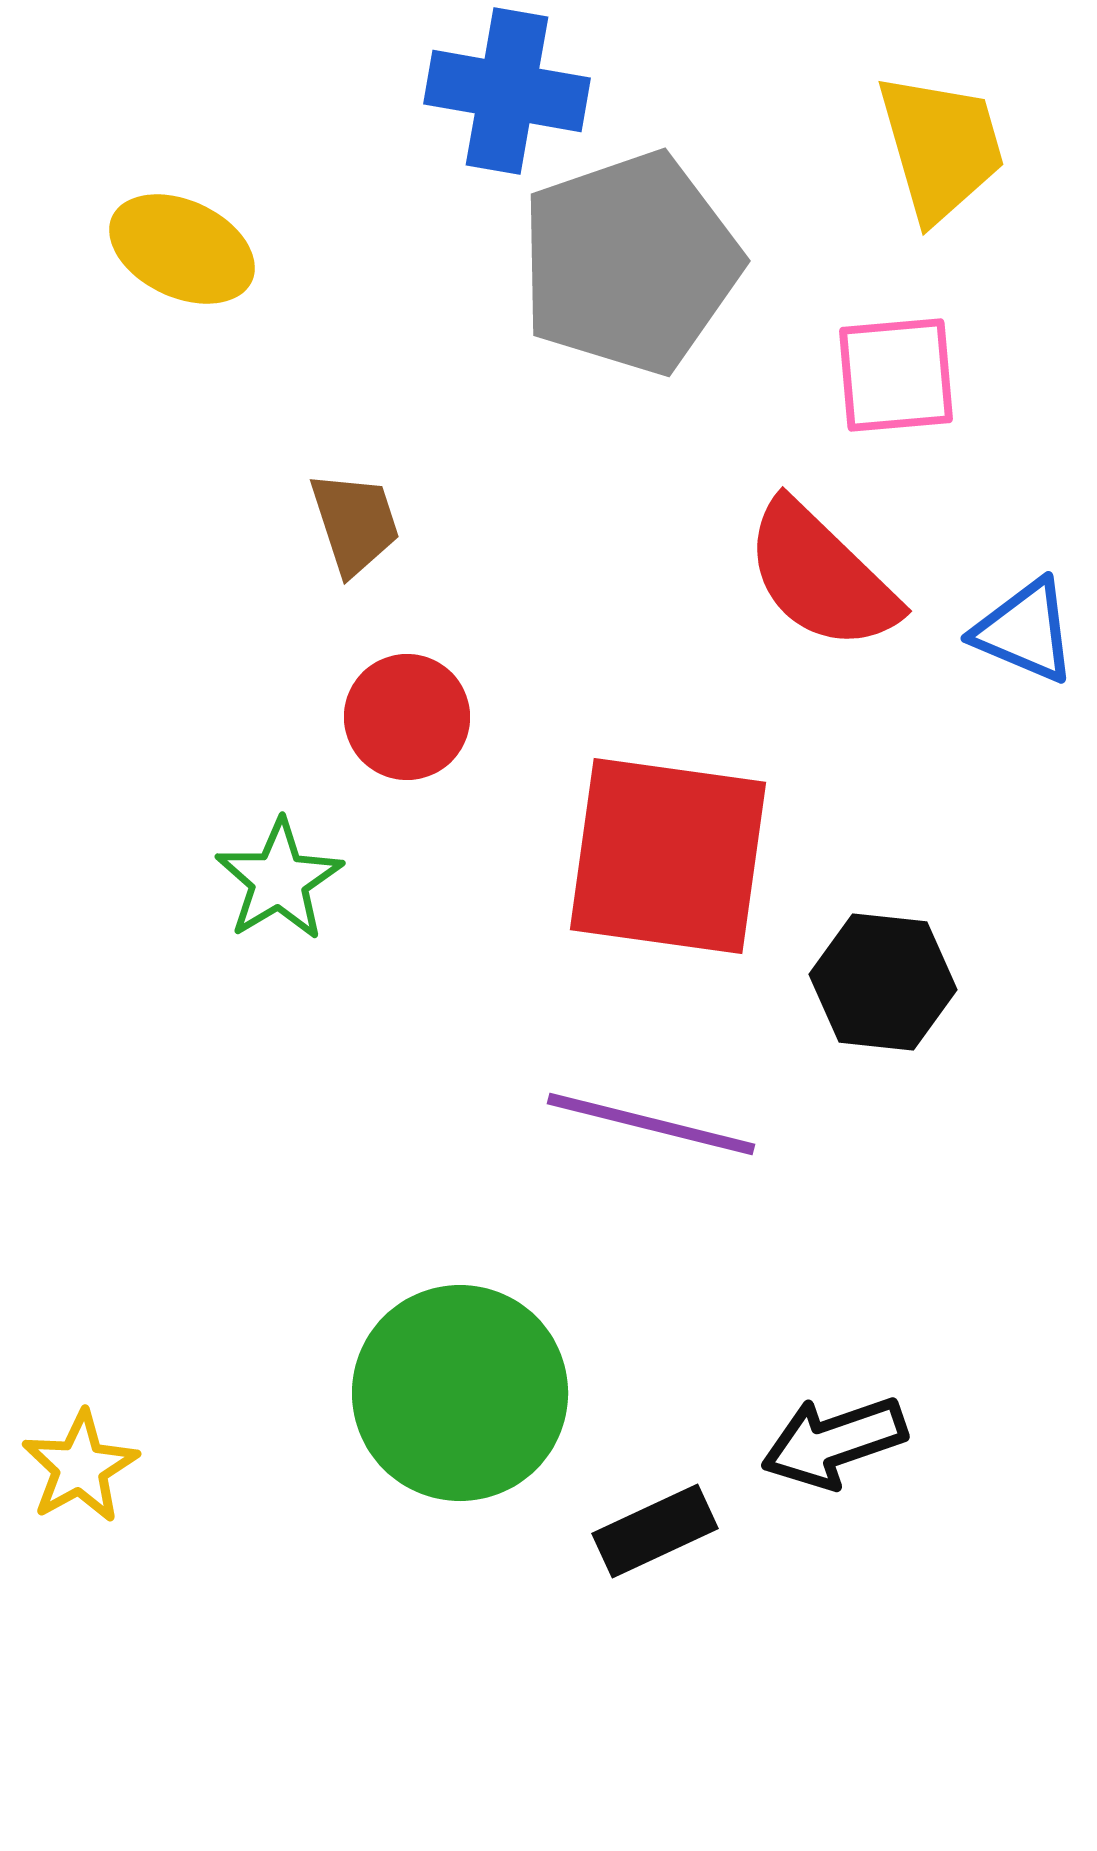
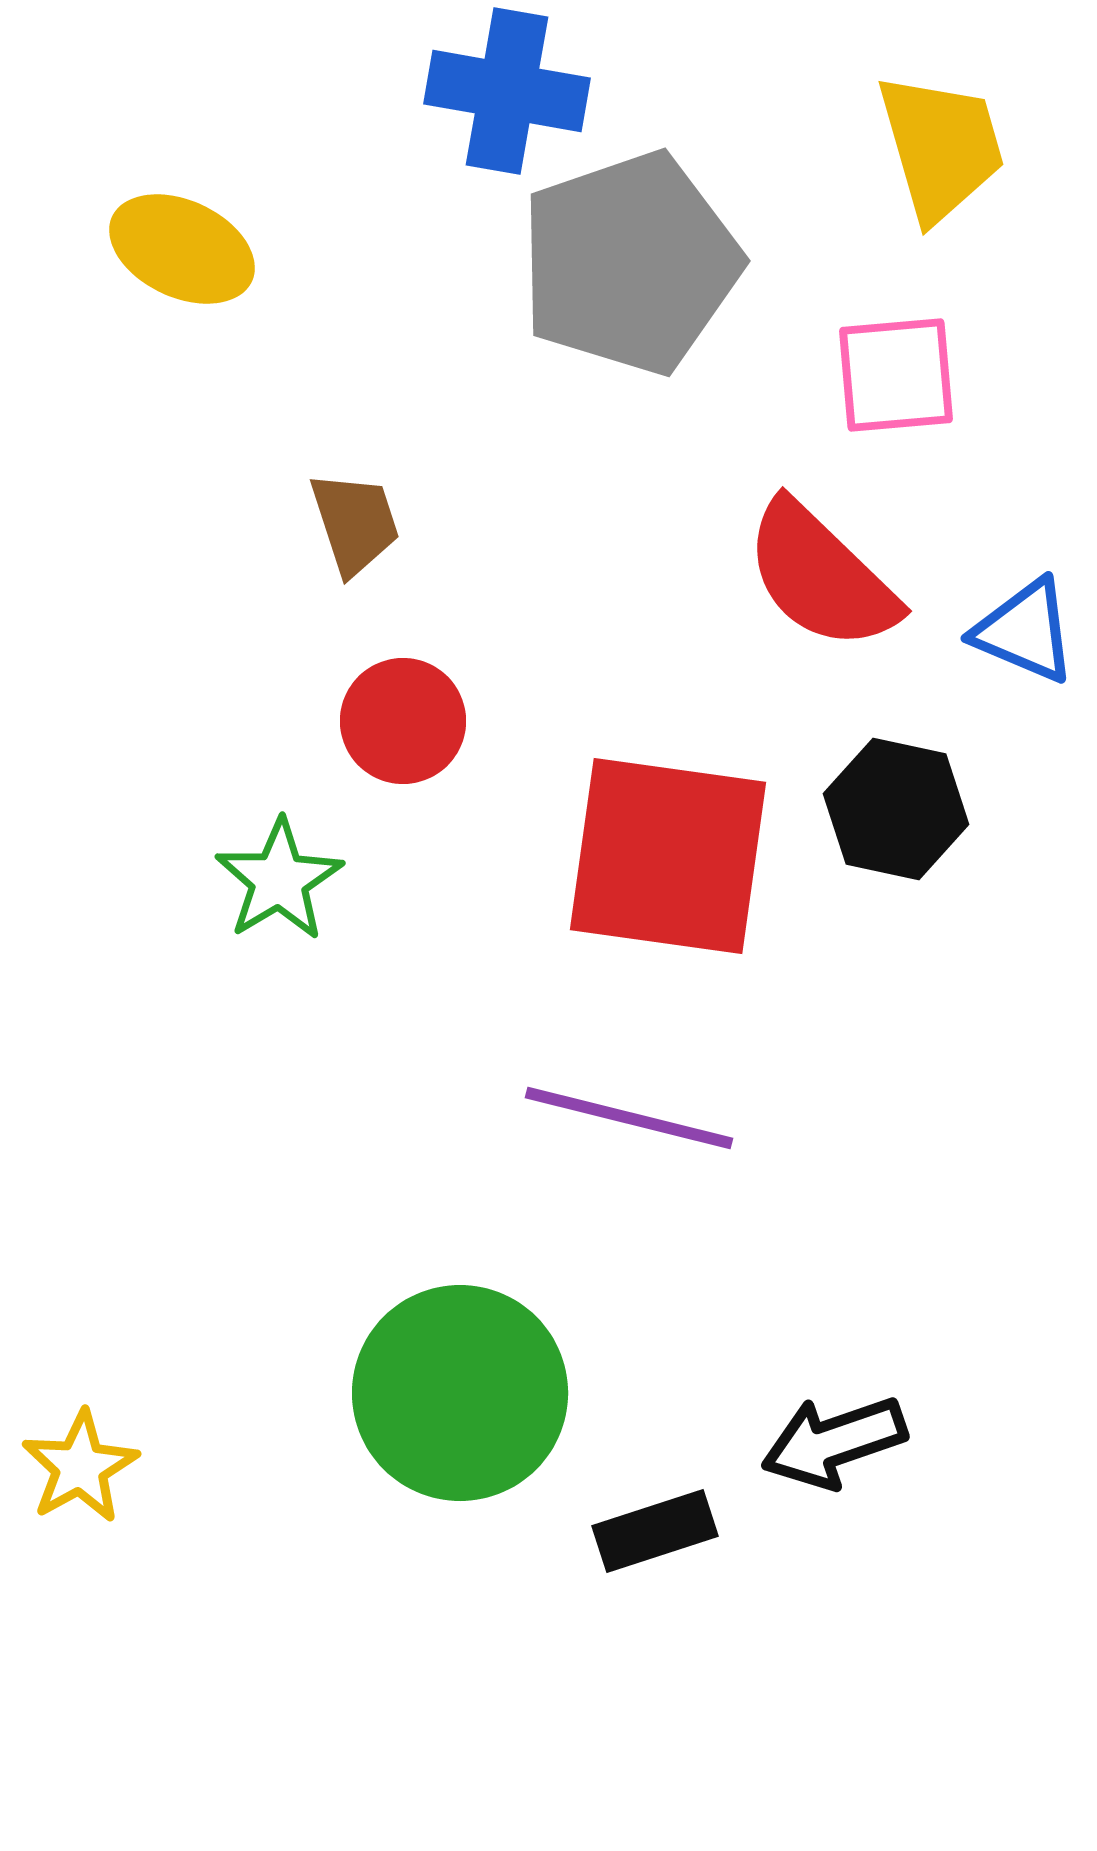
red circle: moved 4 px left, 4 px down
black hexagon: moved 13 px right, 173 px up; rotated 6 degrees clockwise
purple line: moved 22 px left, 6 px up
black rectangle: rotated 7 degrees clockwise
